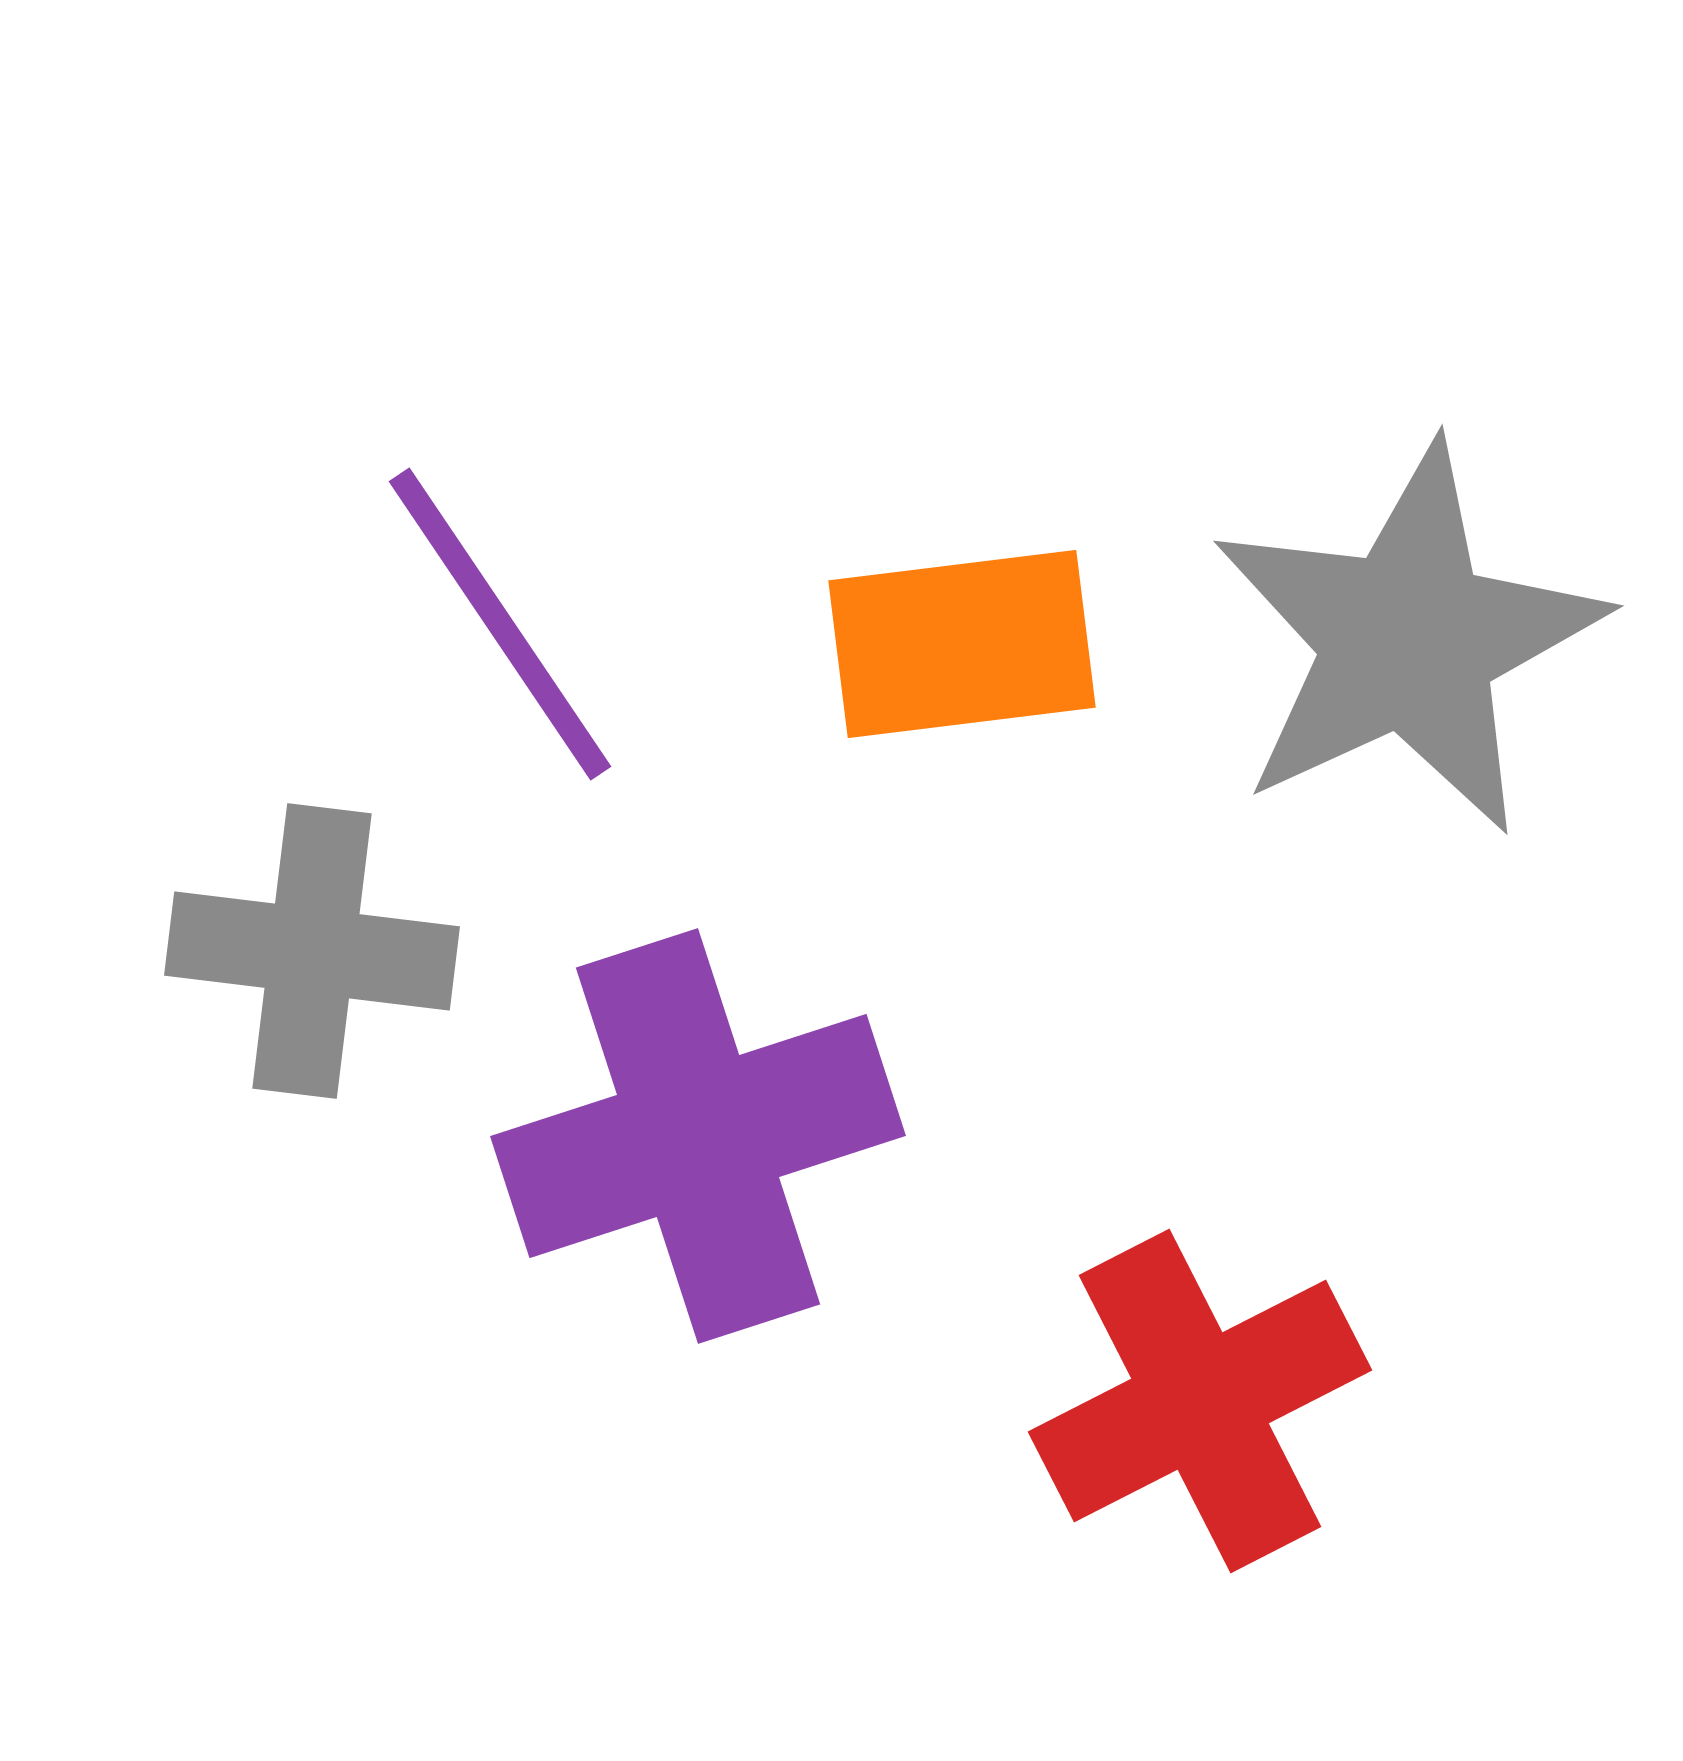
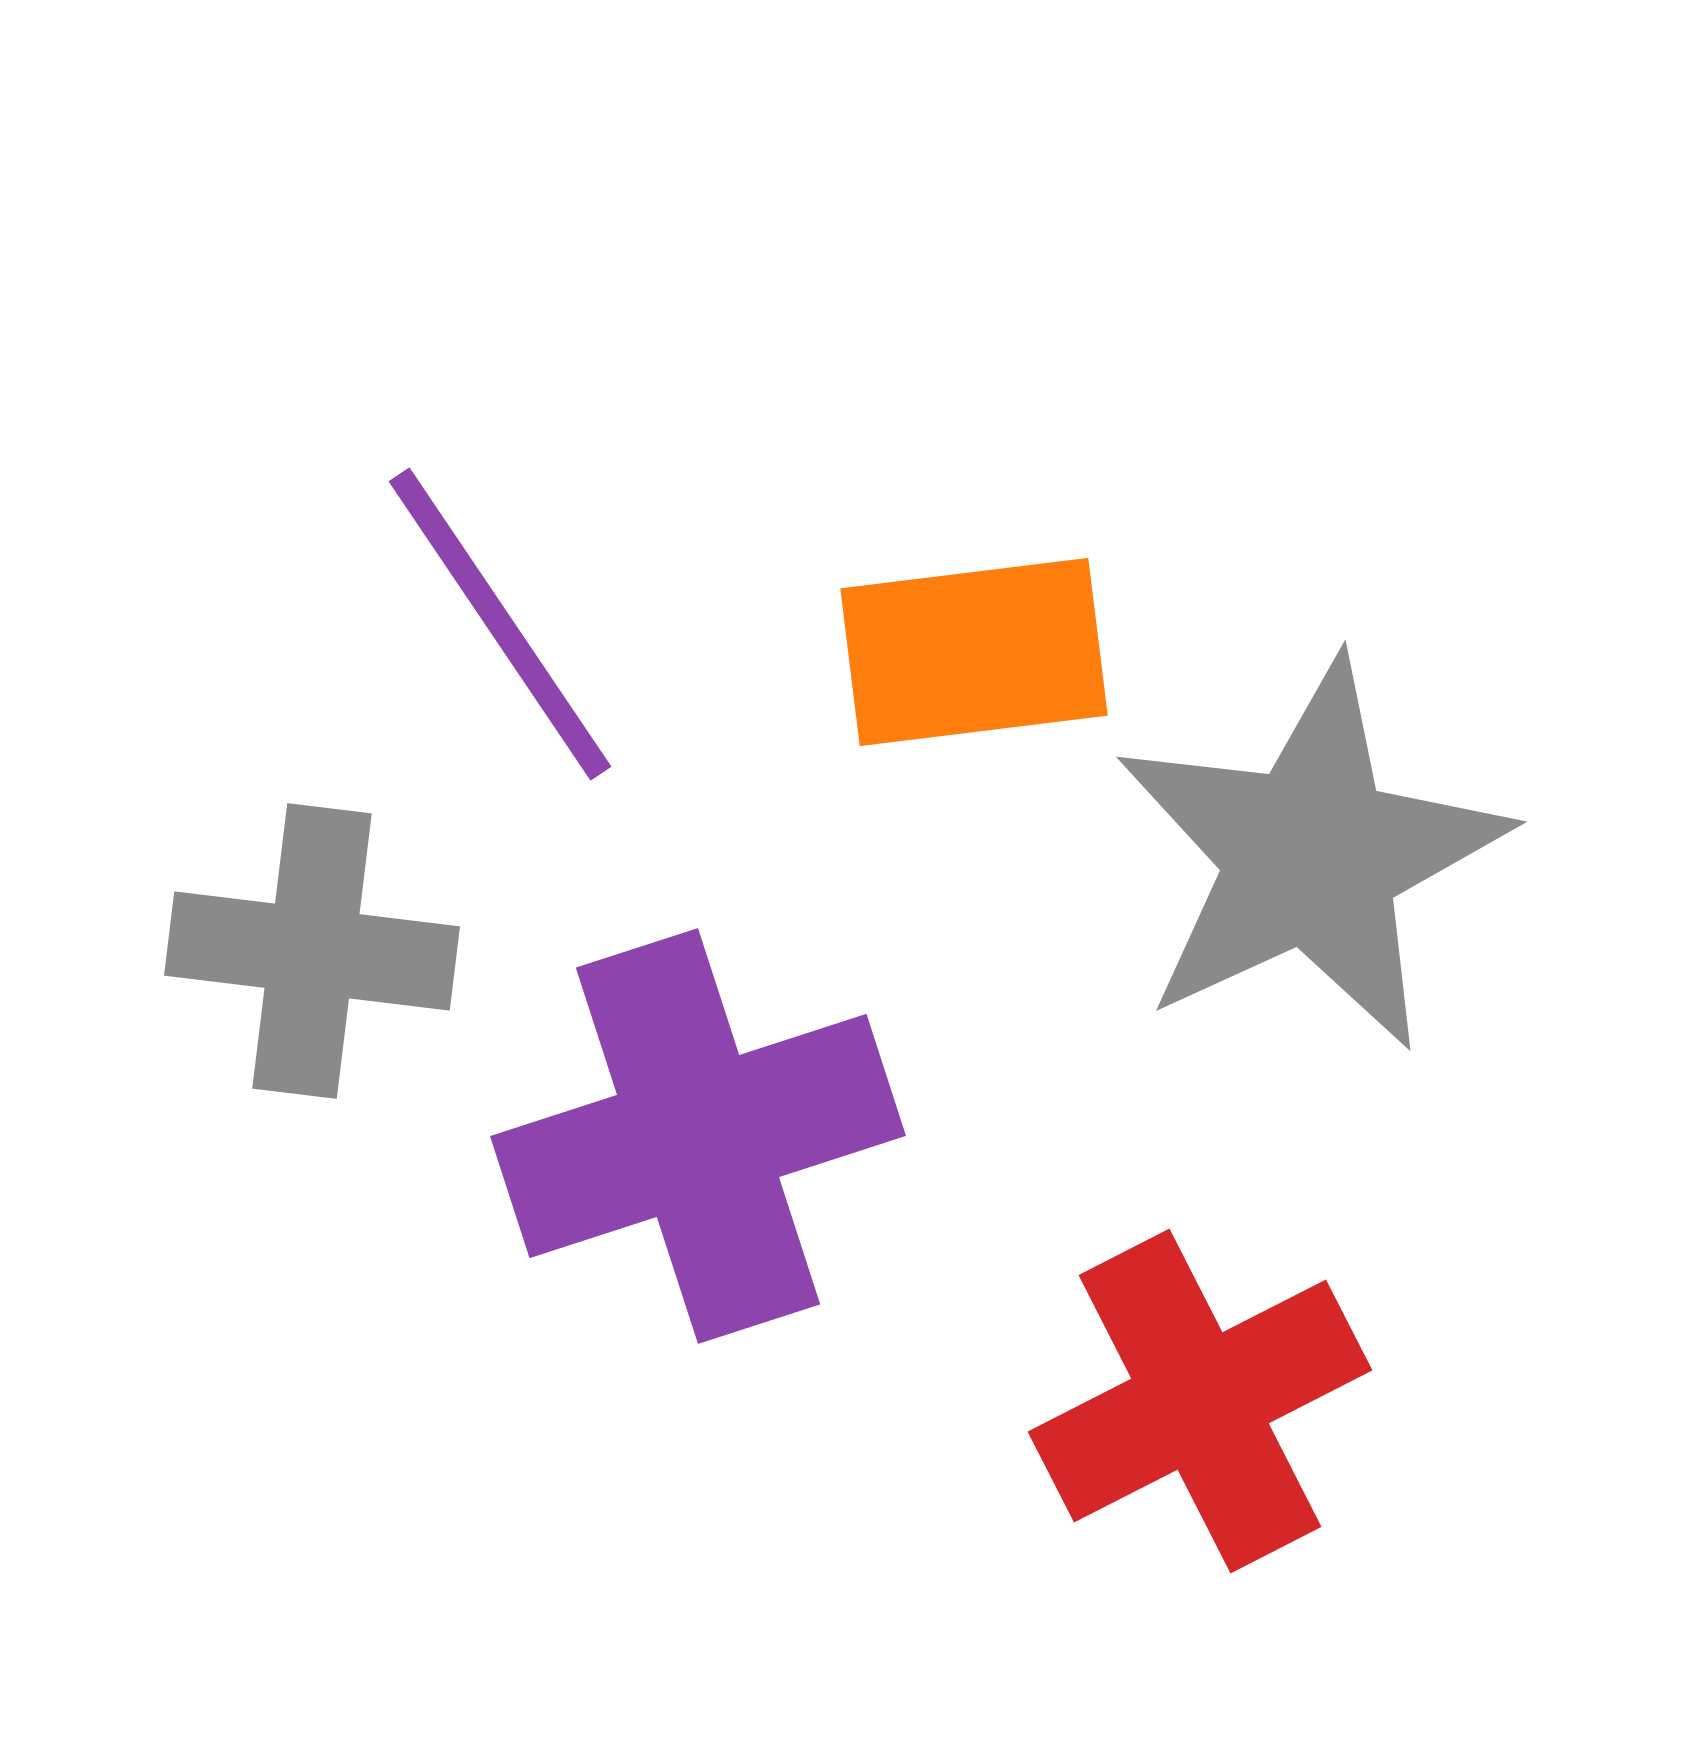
gray star: moved 97 px left, 216 px down
orange rectangle: moved 12 px right, 8 px down
